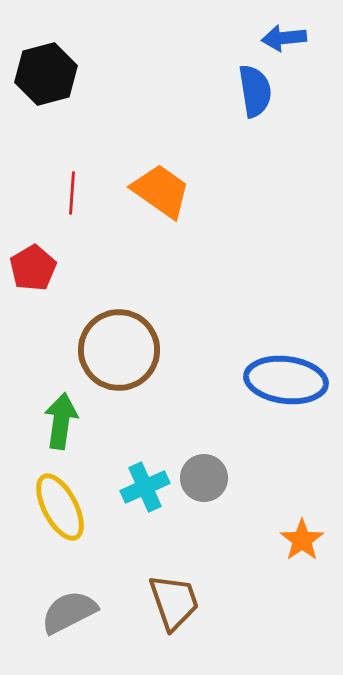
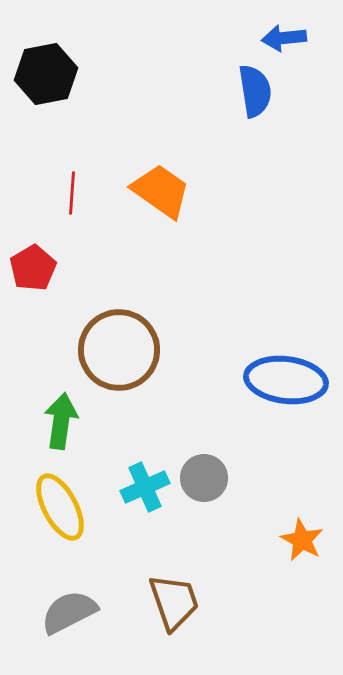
black hexagon: rotated 4 degrees clockwise
orange star: rotated 9 degrees counterclockwise
